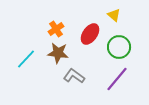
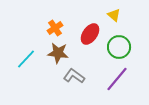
orange cross: moved 1 px left, 1 px up
